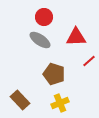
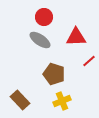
yellow cross: moved 2 px right, 2 px up
